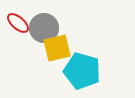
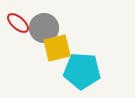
cyan pentagon: rotated 12 degrees counterclockwise
